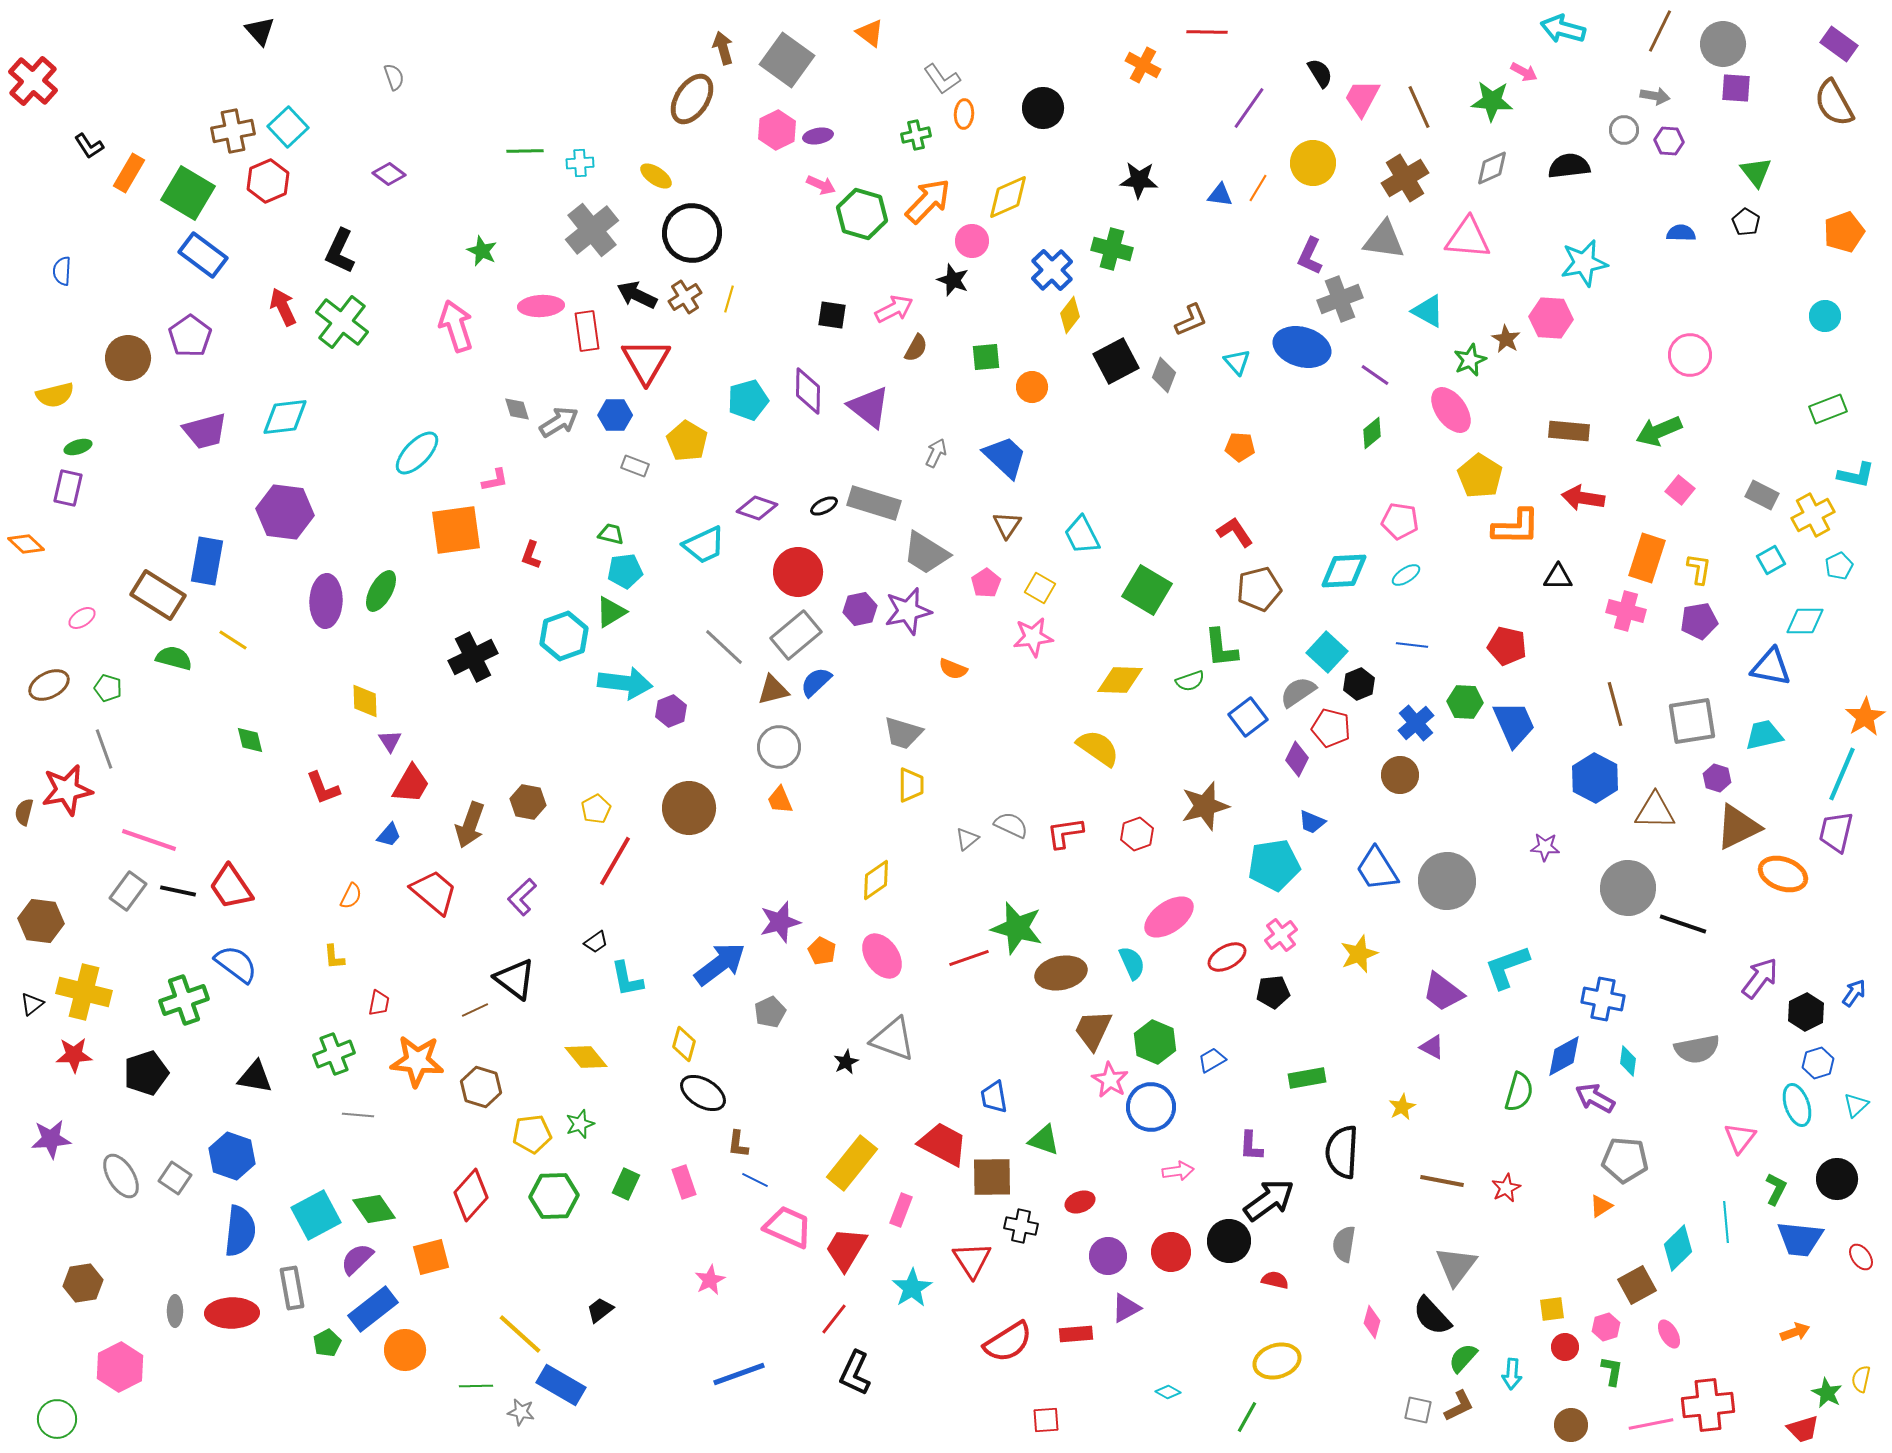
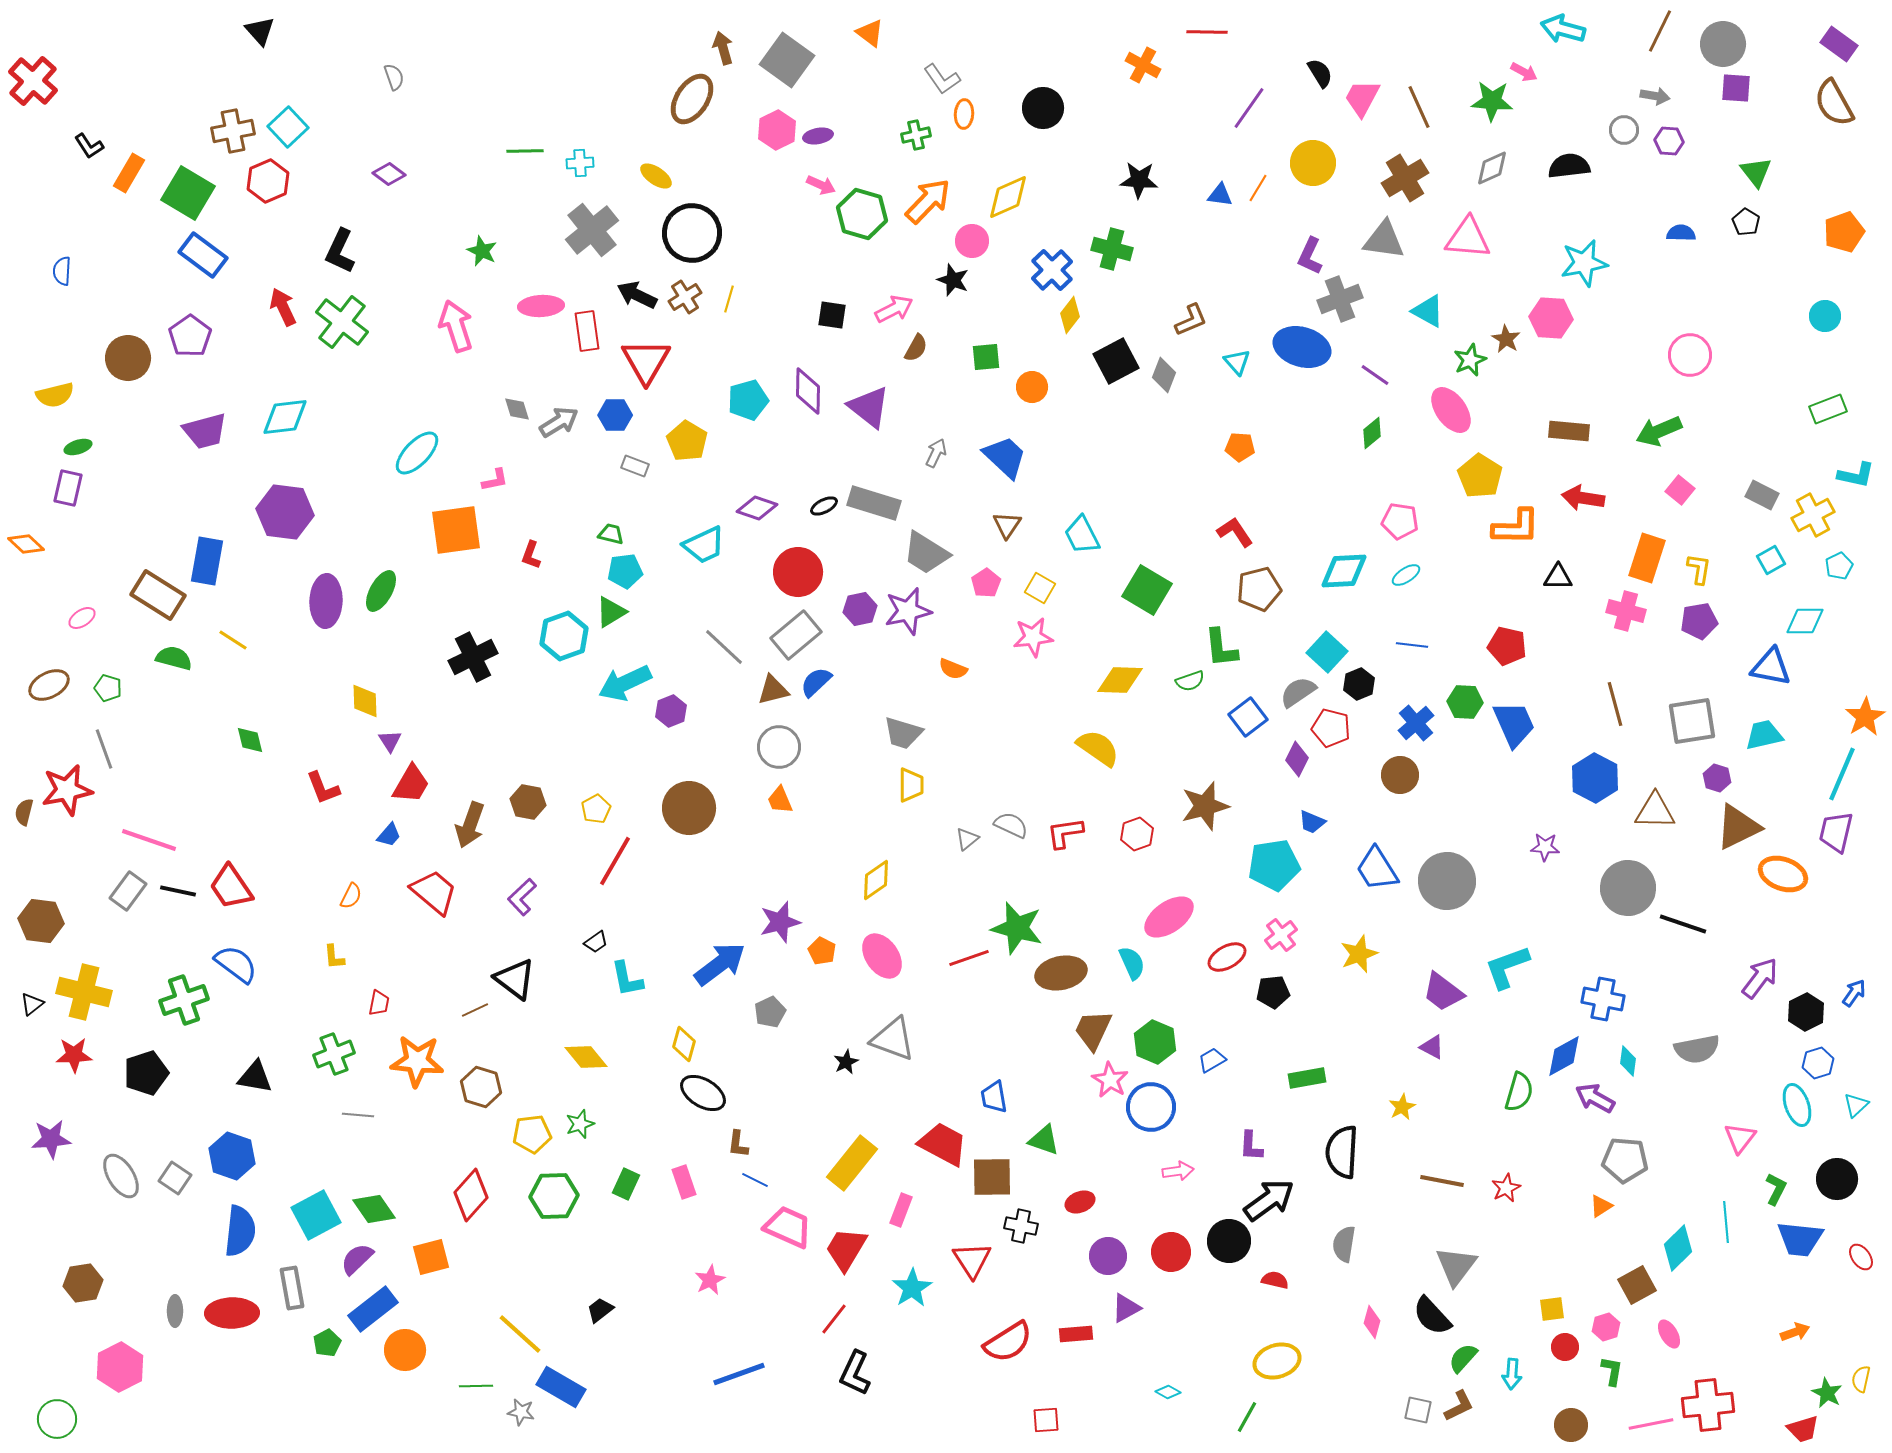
cyan arrow at (625, 683): rotated 148 degrees clockwise
blue rectangle at (561, 1385): moved 2 px down
